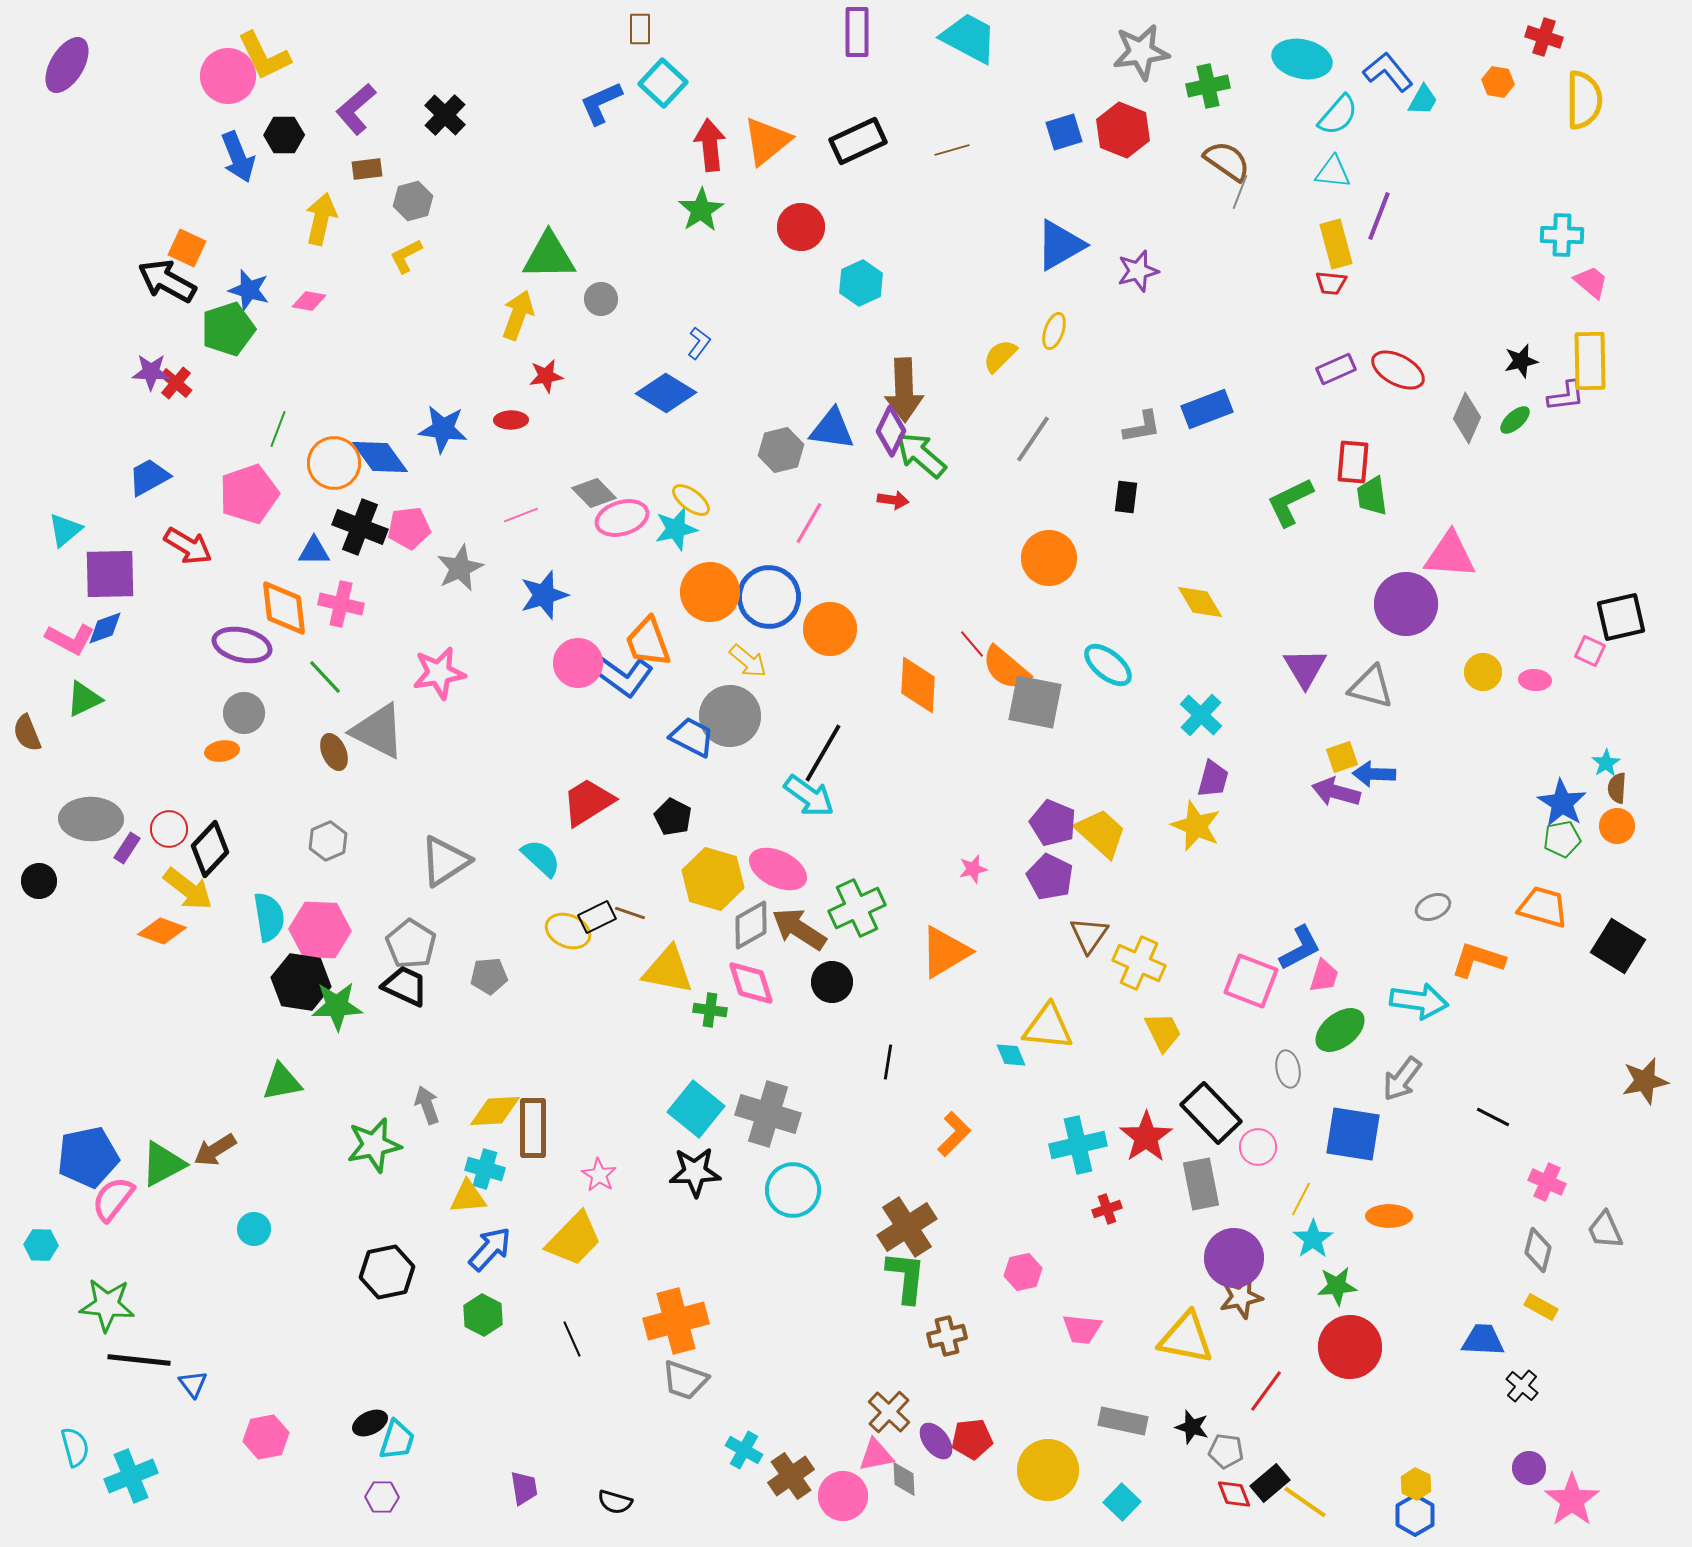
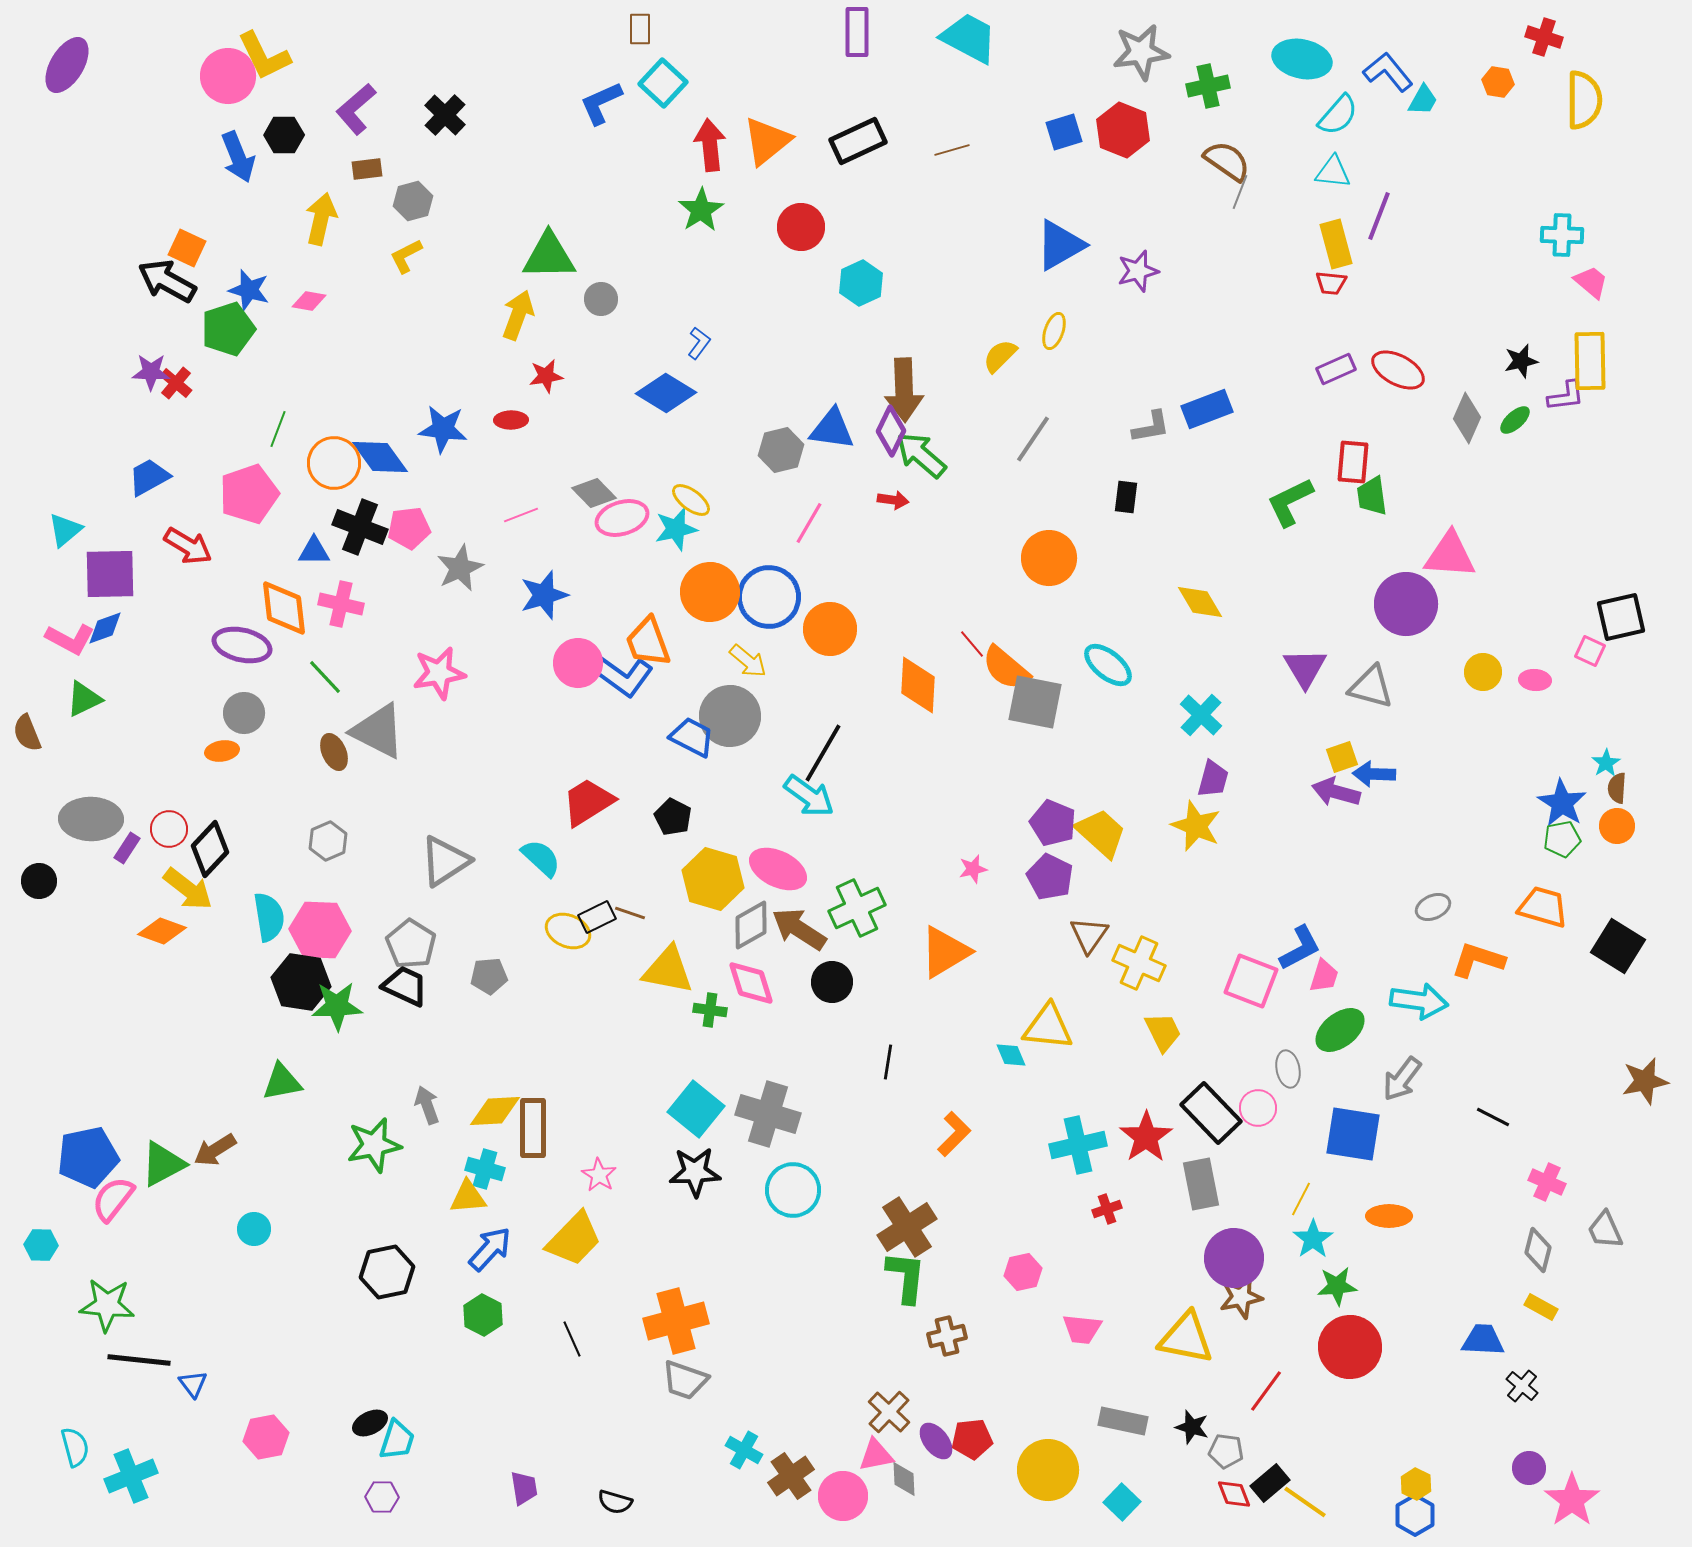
gray L-shape at (1142, 427): moved 9 px right
pink circle at (1258, 1147): moved 39 px up
